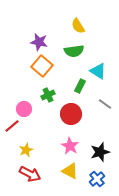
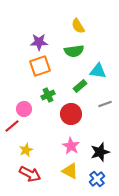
purple star: rotated 12 degrees counterclockwise
orange square: moved 2 px left; rotated 30 degrees clockwise
cyan triangle: rotated 24 degrees counterclockwise
green rectangle: rotated 24 degrees clockwise
gray line: rotated 56 degrees counterclockwise
pink star: moved 1 px right
